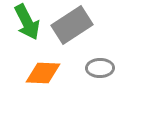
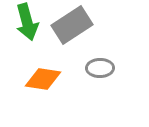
green arrow: rotated 12 degrees clockwise
orange diamond: moved 6 px down; rotated 6 degrees clockwise
